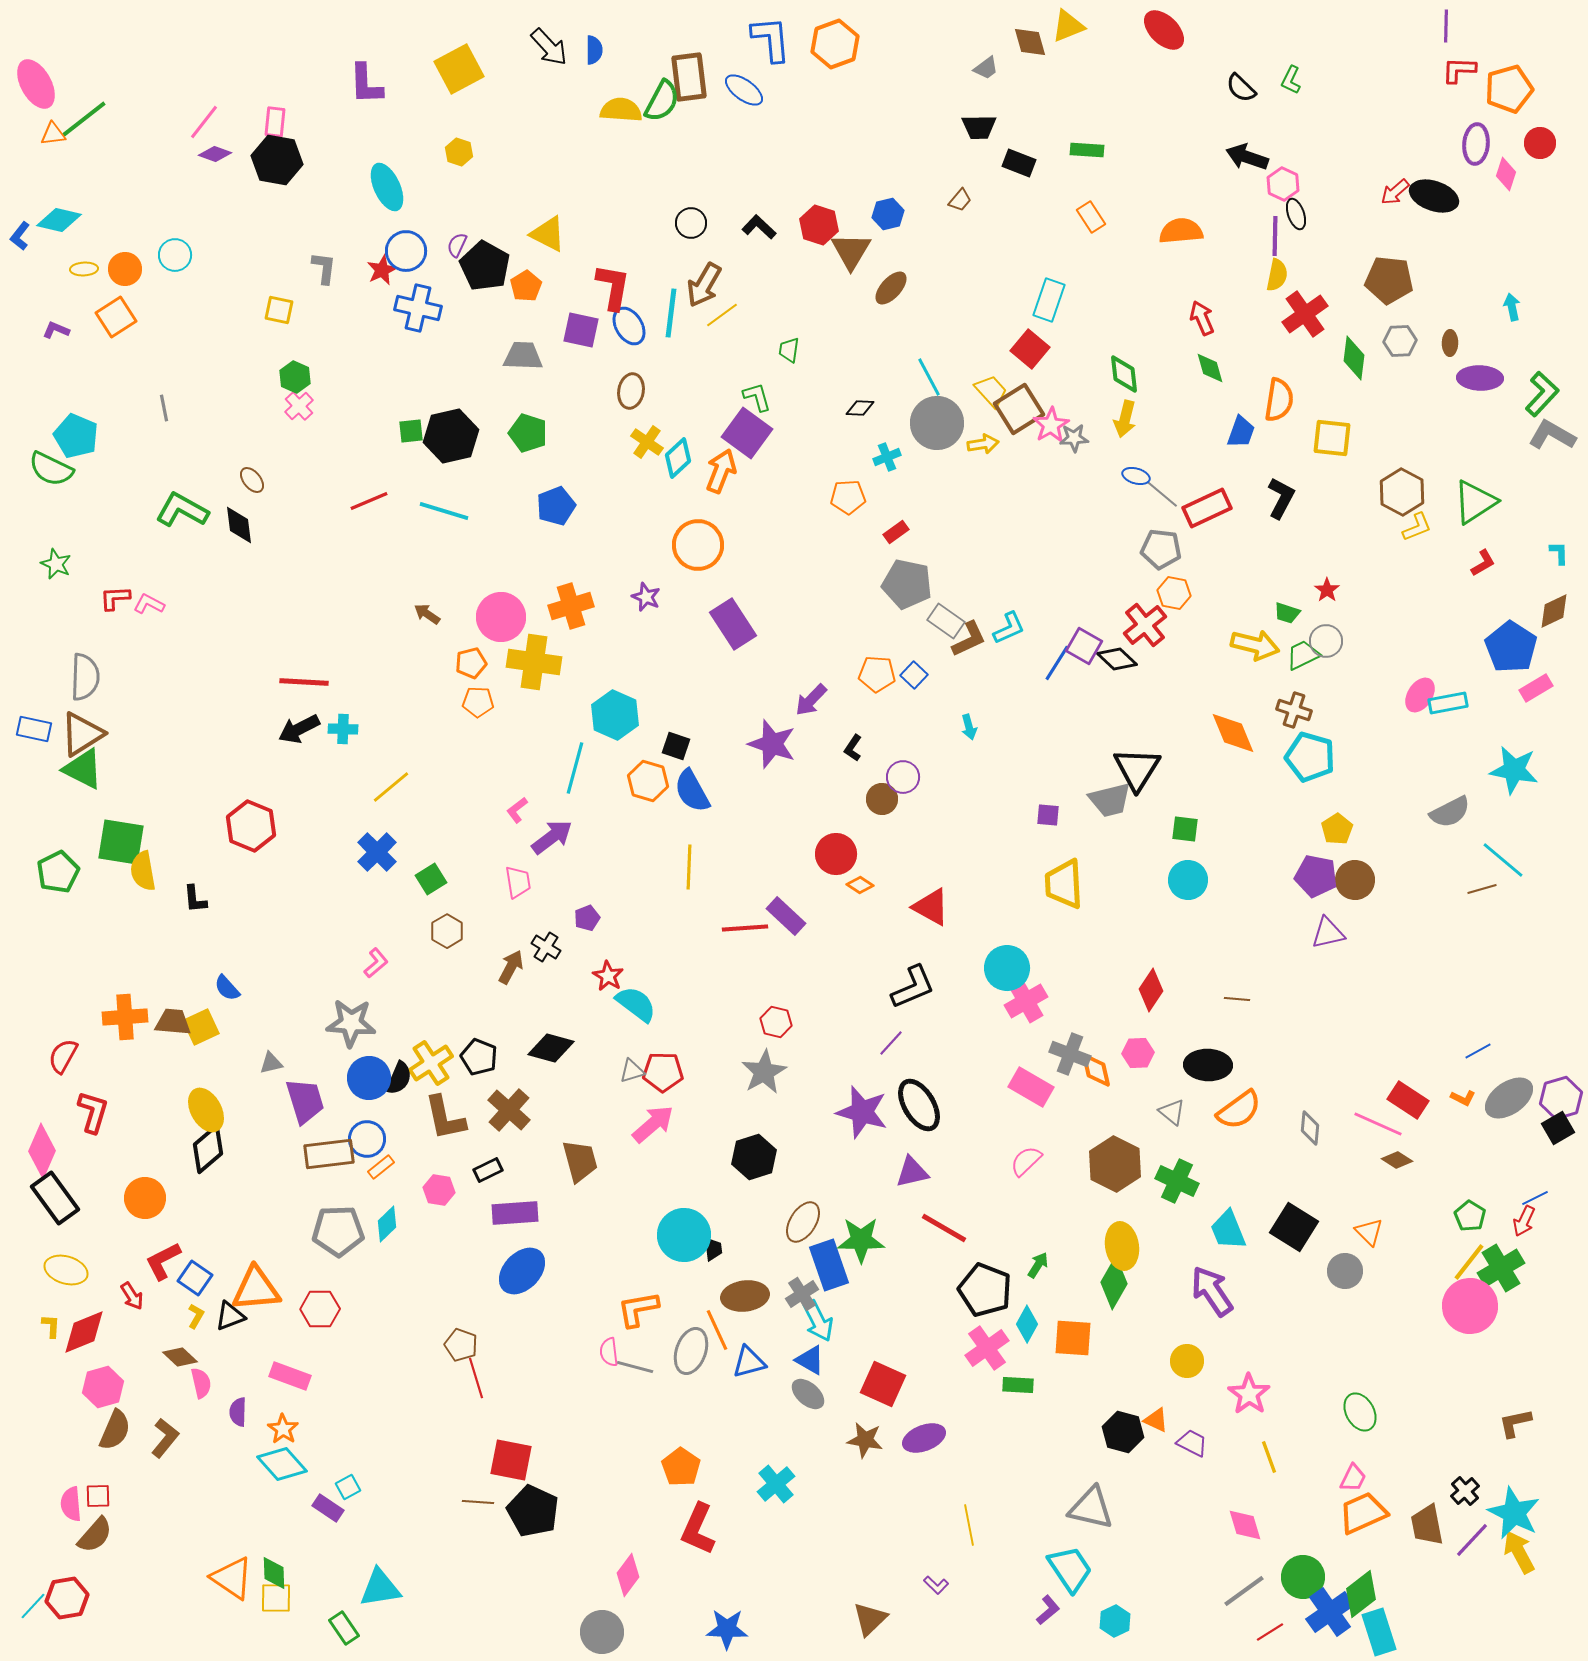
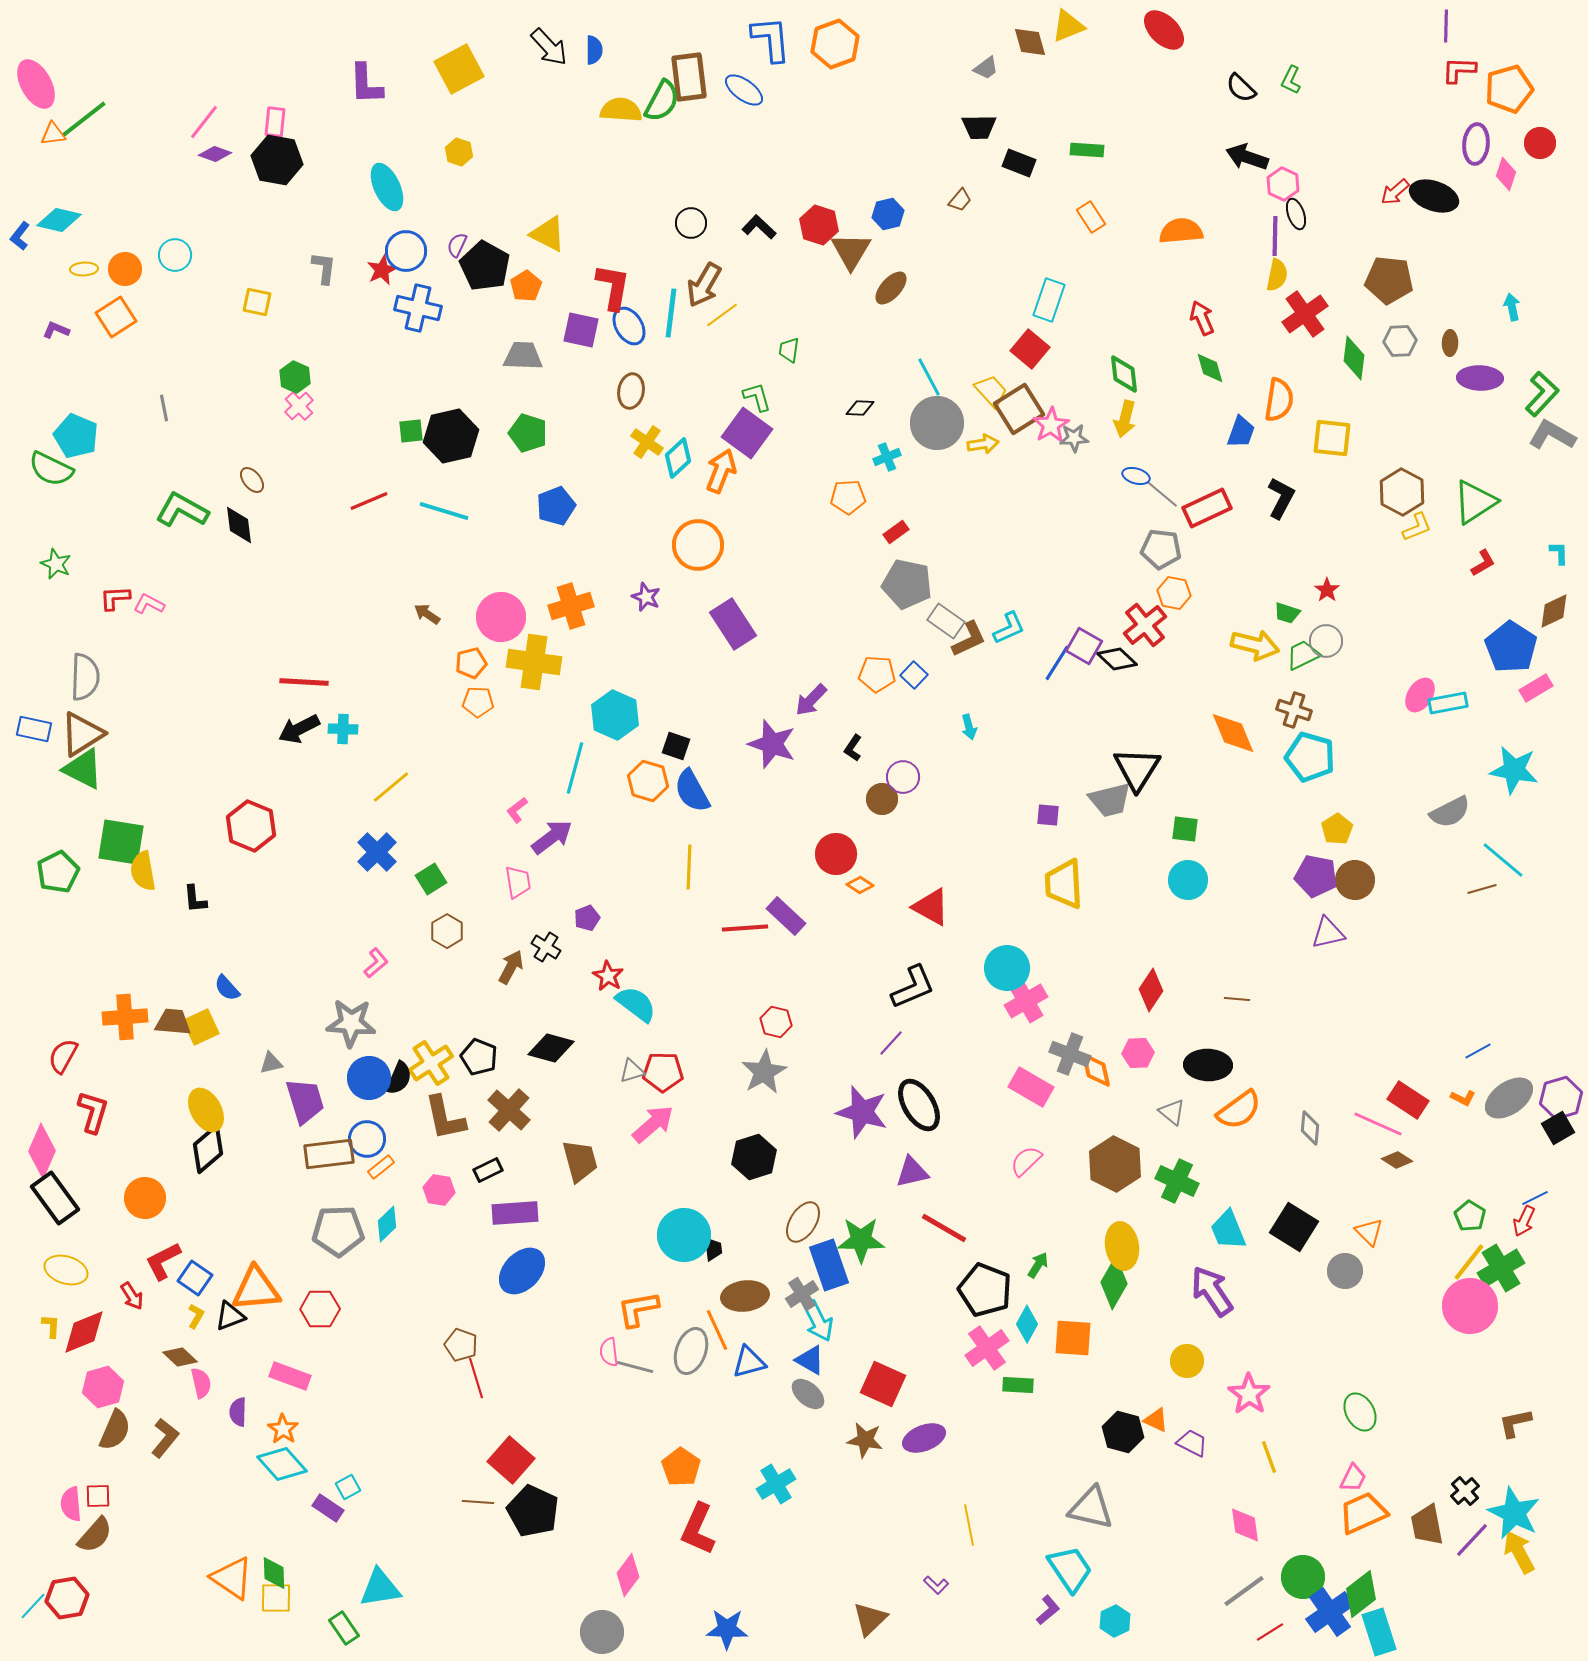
yellow square at (279, 310): moved 22 px left, 8 px up
red square at (511, 1460): rotated 30 degrees clockwise
cyan cross at (776, 1484): rotated 9 degrees clockwise
pink diamond at (1245, 1525): rotated 9 degrees clockwise
